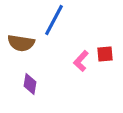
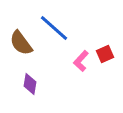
blue line: moved 8 px down; rotated 76 degrees counterclockwise
brown semicircle: rotated 44 degrees clockwise
red square: rotated 18 degrees counterclockwise
